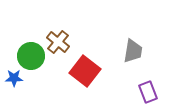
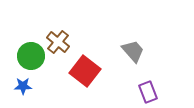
gray trapezoid: rotated 50 degrees counterclockwise
blue star: moved 9 px right, 8 px down
